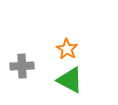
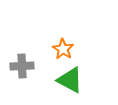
orange star: moved 4 px left
